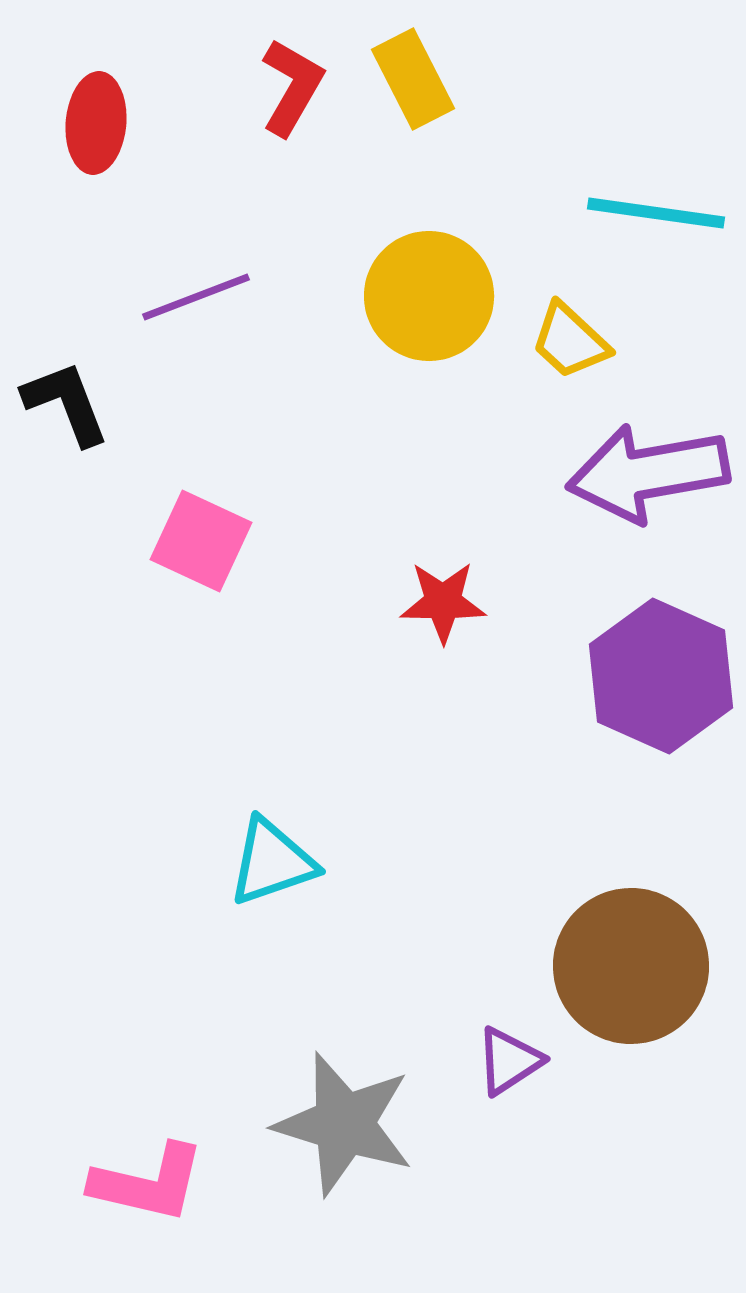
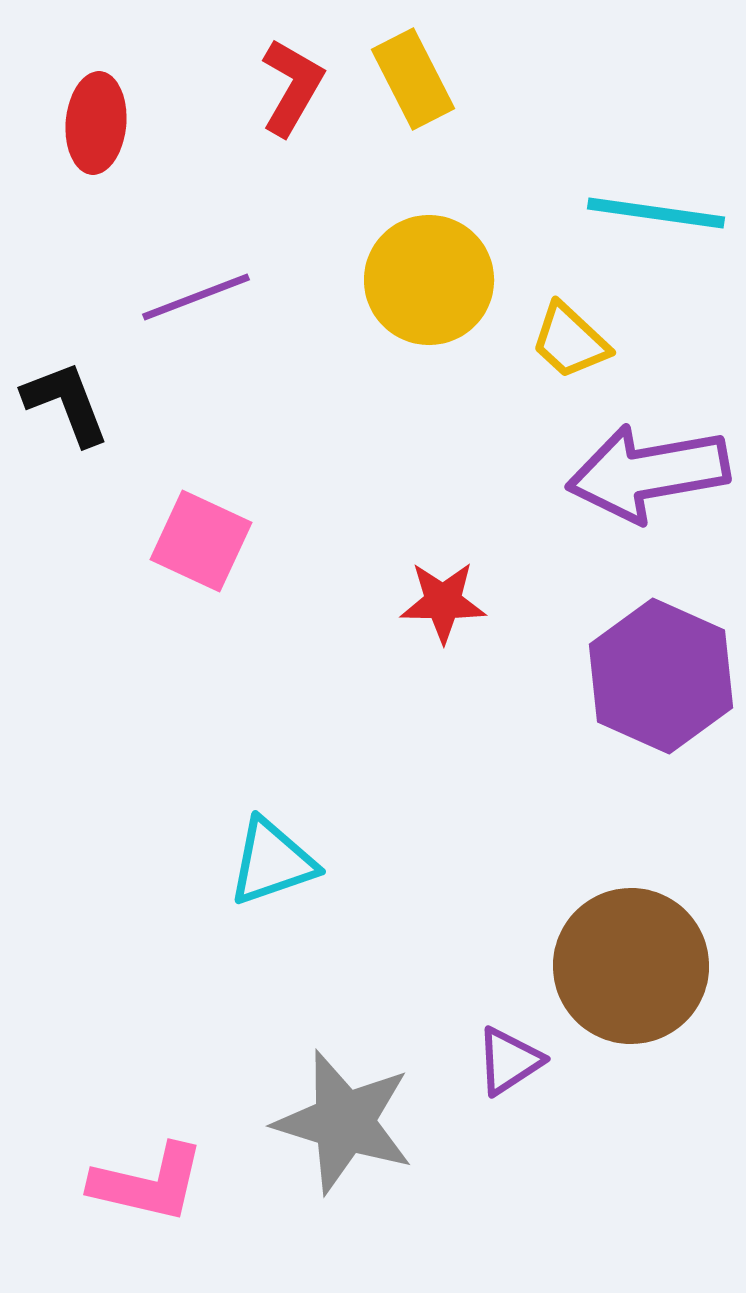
yellow circle: moved 16 px up
gray star: moved 2 px up
